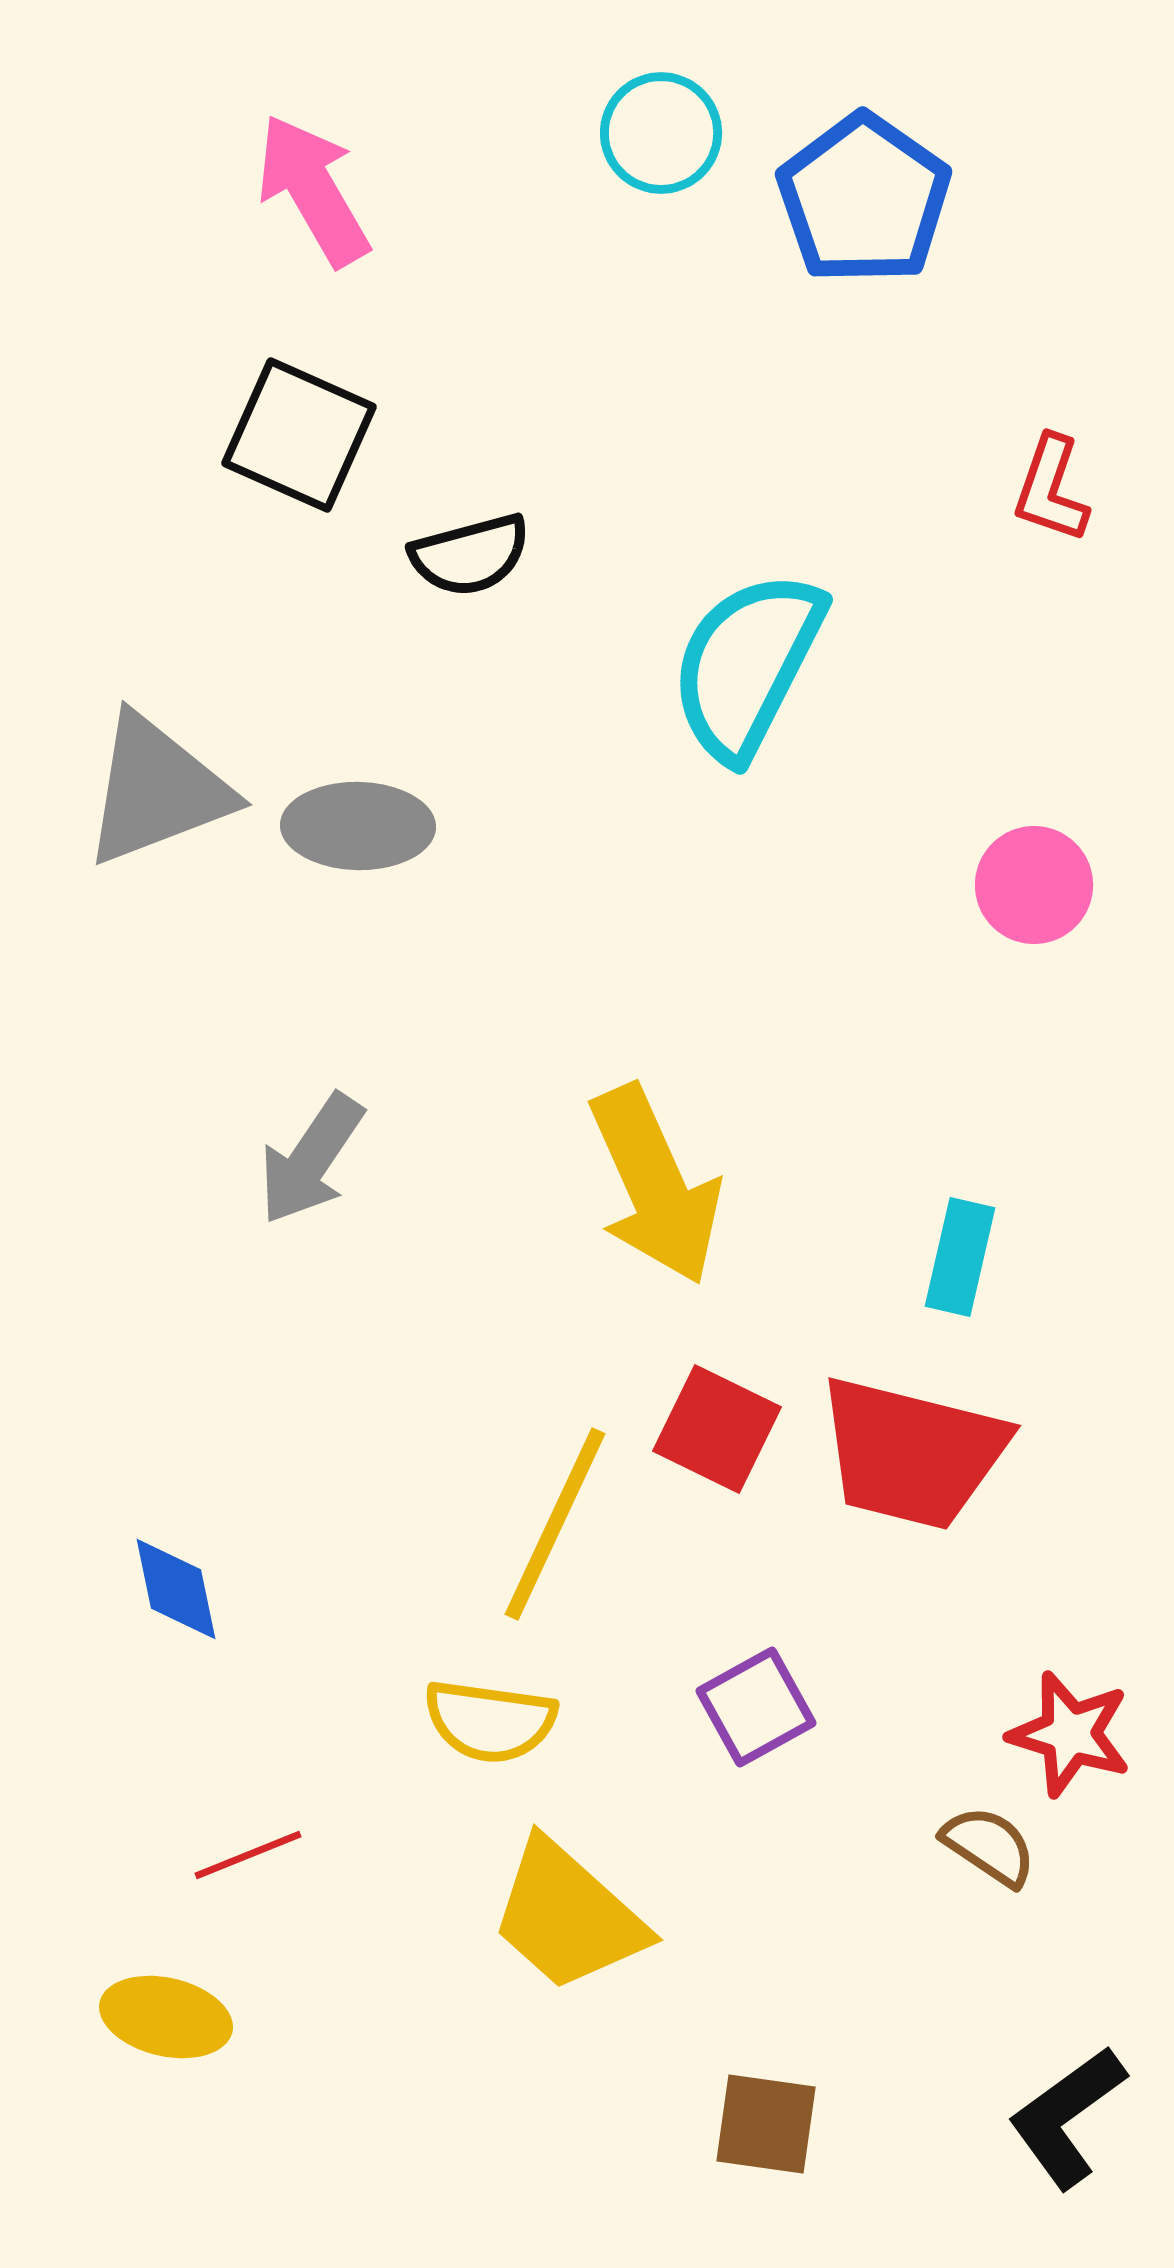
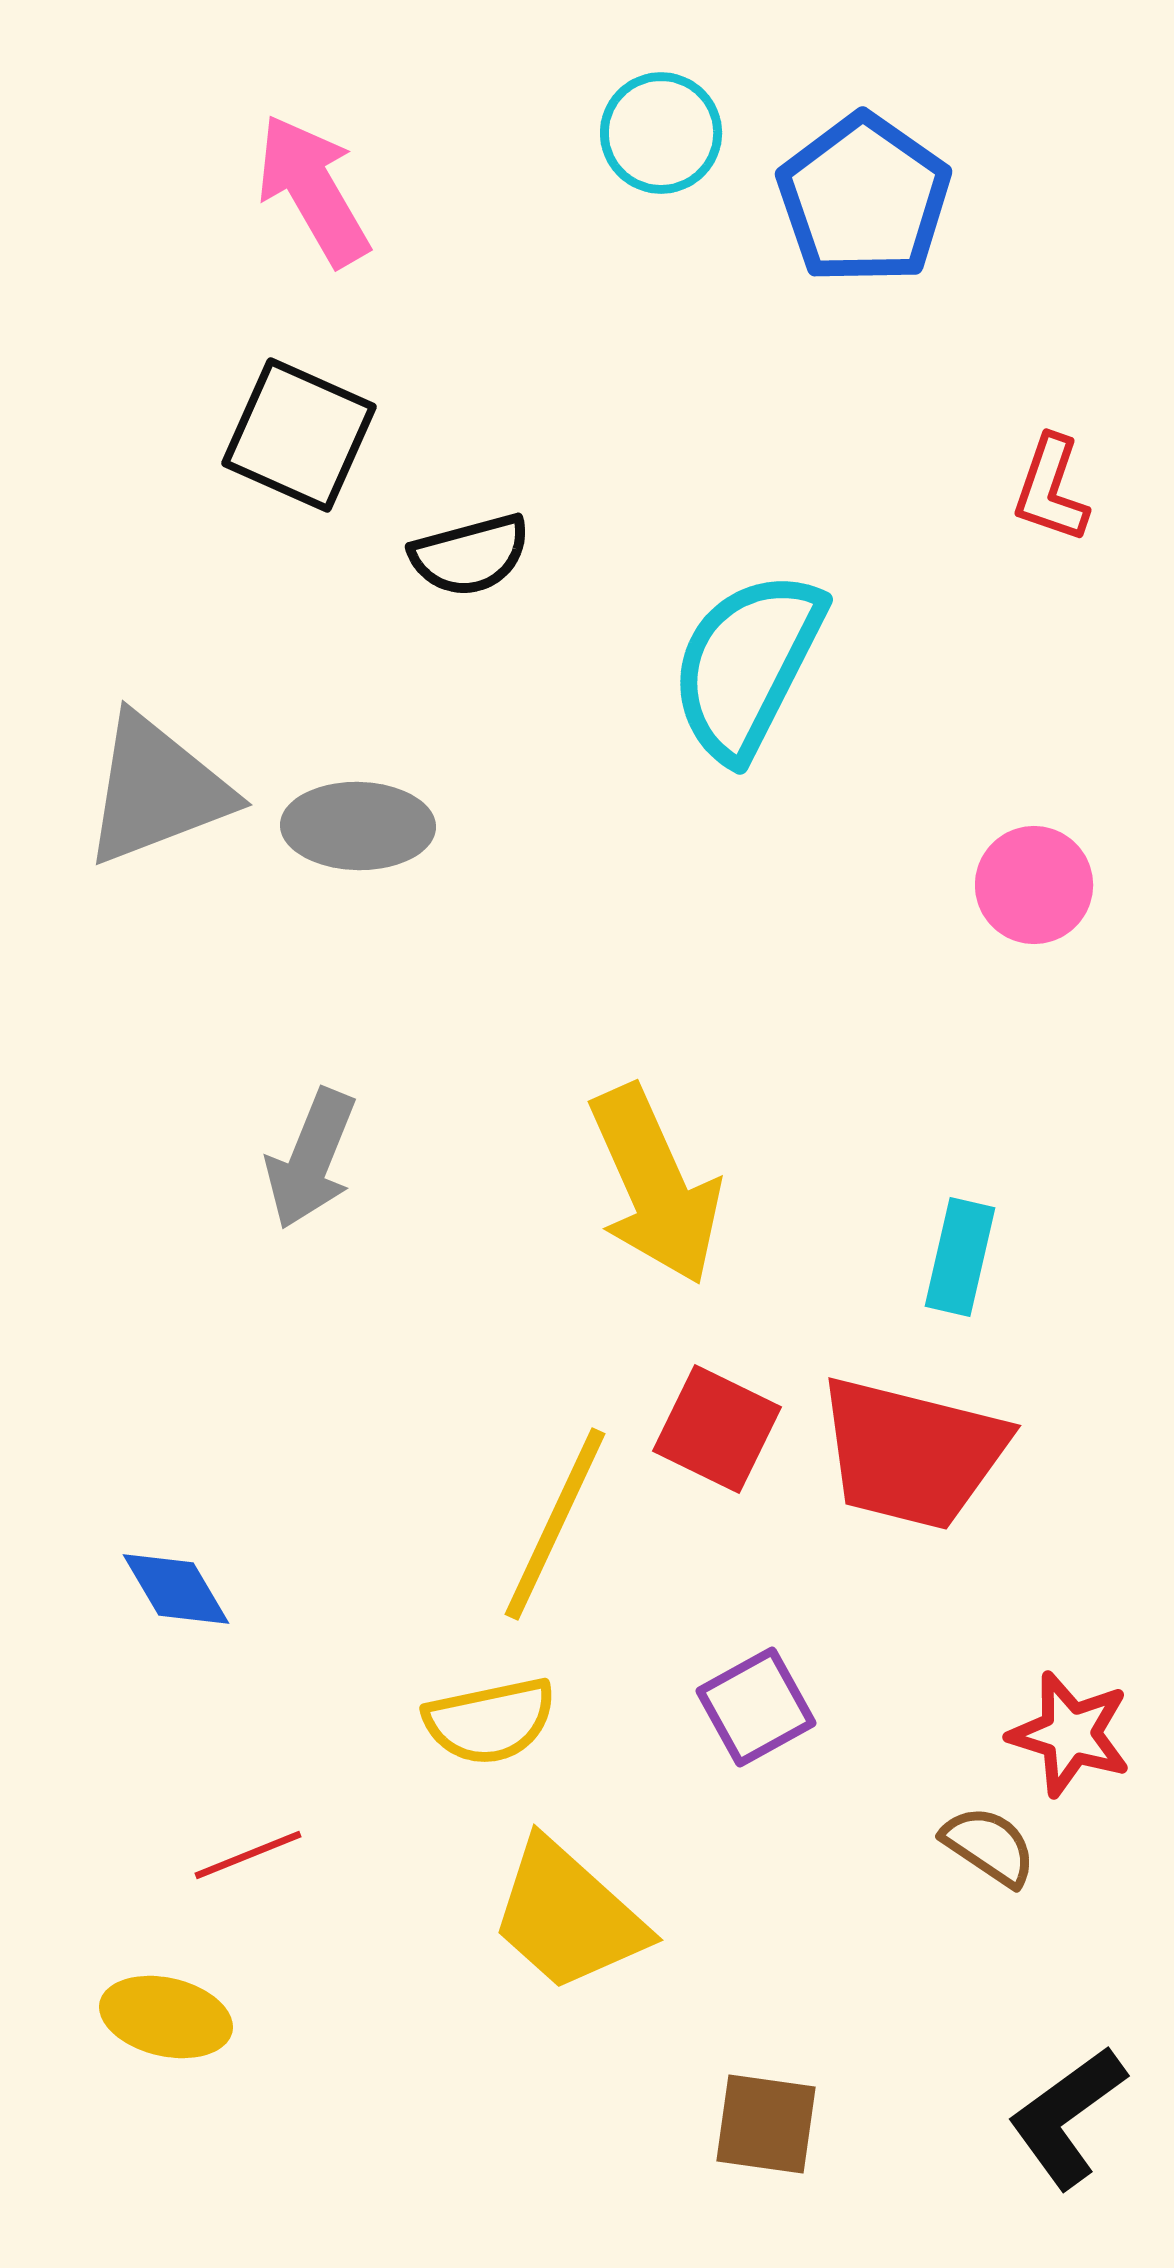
gray arrow: rotated 12 degrees counterclockwise
blue diamond: rotated 19 degrees counterclockwise
yellow semicircle: rotated 20 degrees counterclockwise
